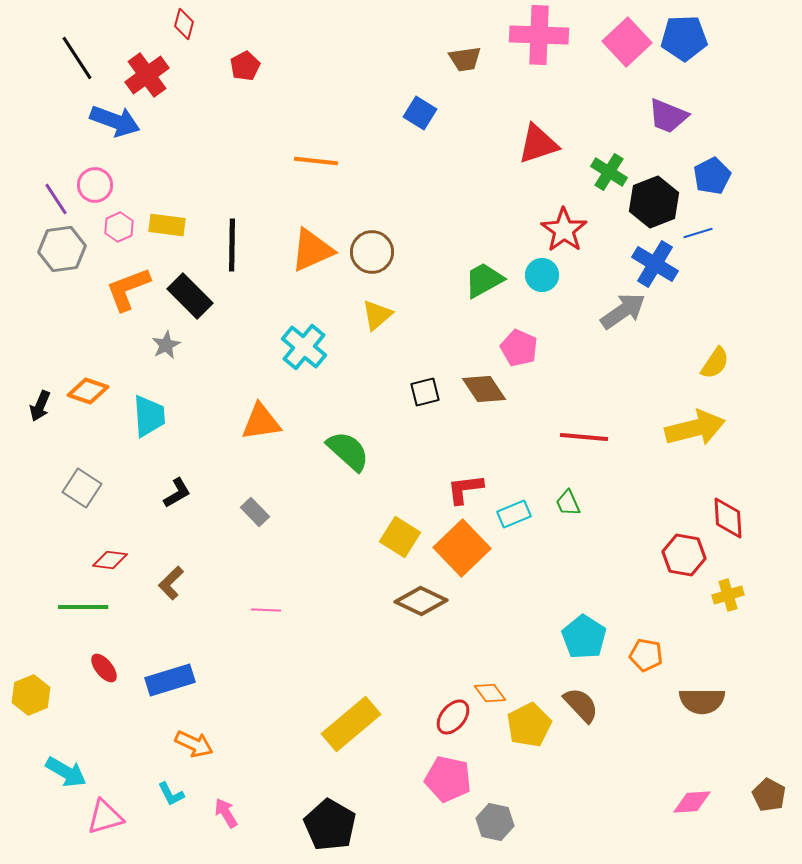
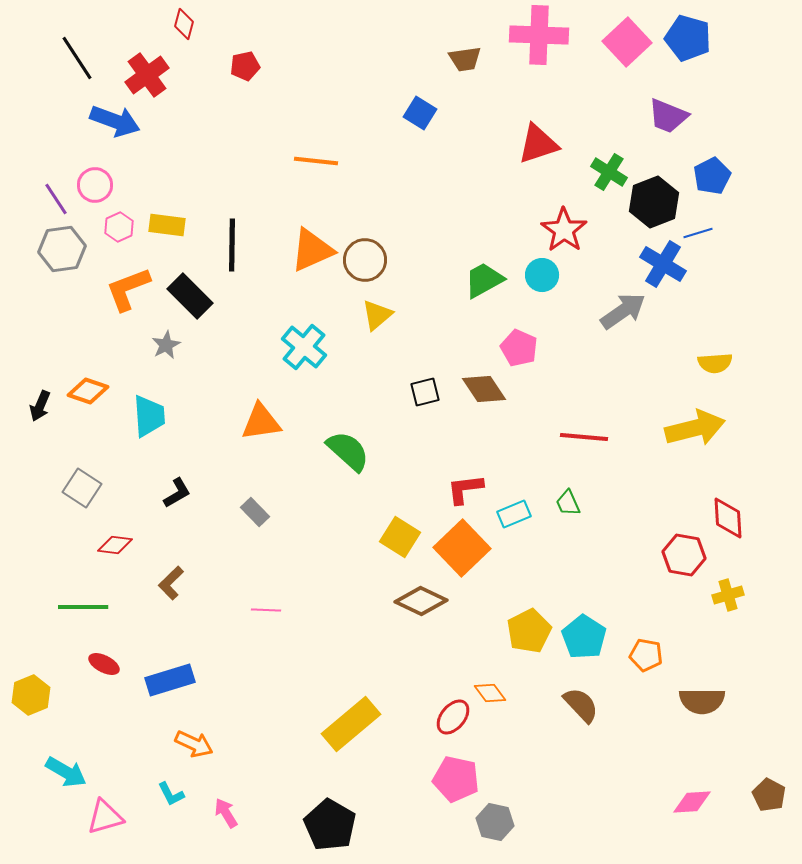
blue pentagon at (684, 38): moved 4 px right; rotated 18 degrees clockwise
red pentagon at (245, 66): rotated 16 degrees clockwise
brown circle at (372, 252): moved 7 px left, 8 px down
blue cross at (655, 264): moved 8 px right
yellow semicircle at (715, 363): rotated 52 degrees clockwise
red diamond at (110, 560): moved 5 px right, 15 px up
red ellipse at (104, 668): moved 4 px up; rotated 24 degrees counterclockwise
yellow pentagon at (529, 725): moved 94 px up
pink pentagon at (448, 779): moved 8 px right
